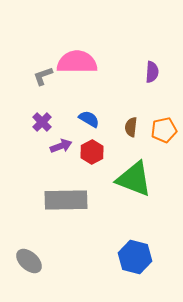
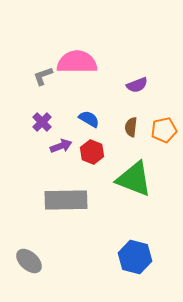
purple semicircle: moved 15 px left, 13 px down; rotated 65 degrees clockwise
red hexagon: rotated 10 degrees counterclockwise
